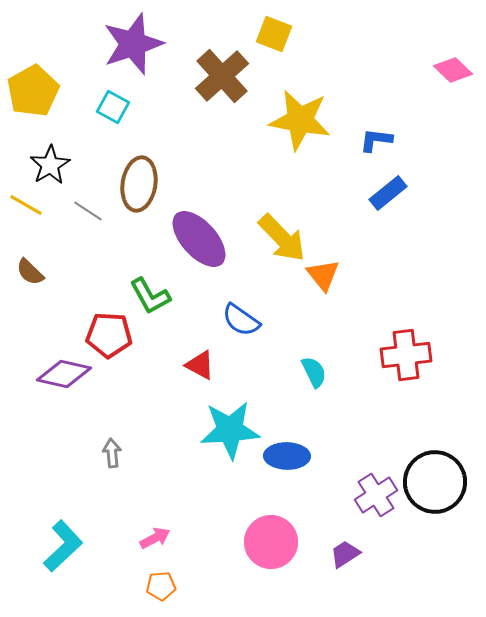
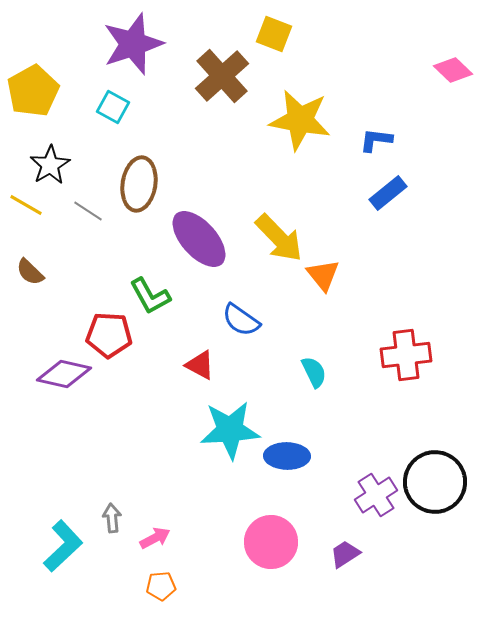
yellow arrow: moved 3 px left
gray arrow: moved 65 px down
